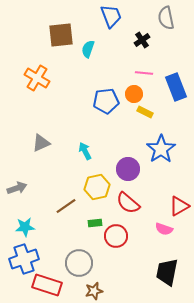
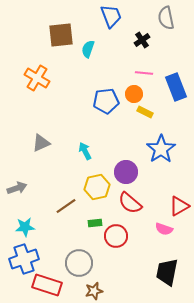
purple circle: moved 2 px left, 3 px down
red semicircle: moved 2 px right
